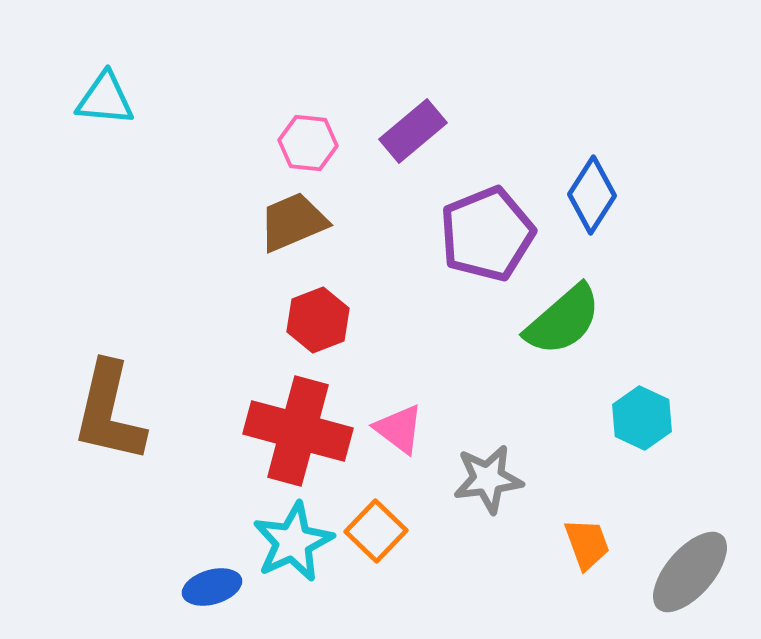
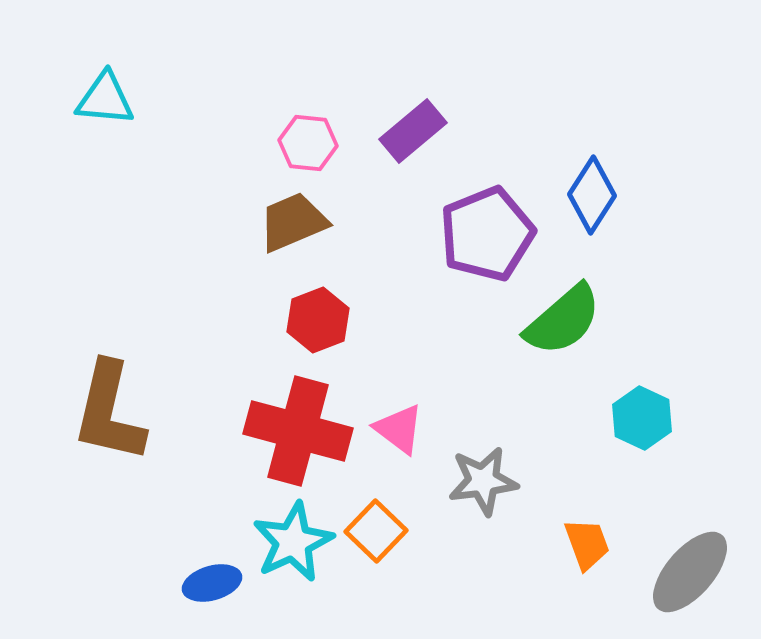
gray star: moved 5 px left, 2 px down
blue ellipse: moved 4 px up
